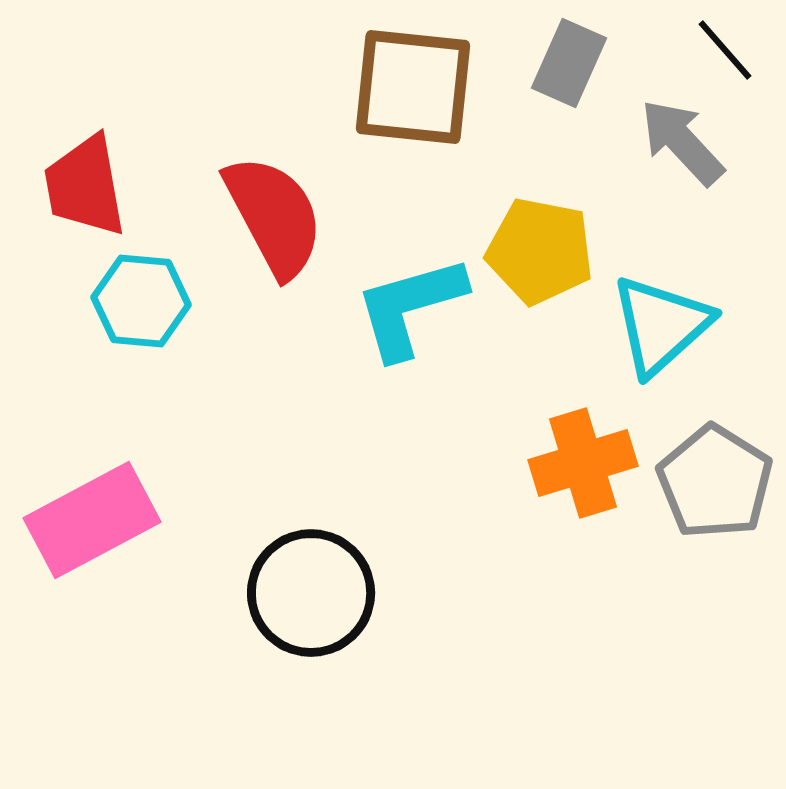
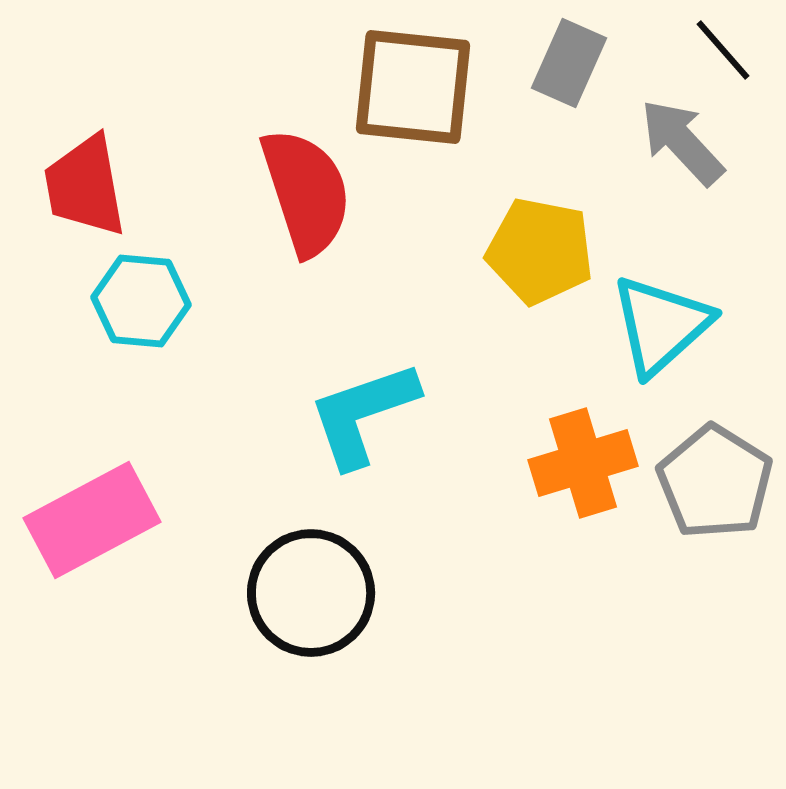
black line: moved 2 px left
red semicircle: moved 32 px right, 24 px up; rotated 10 degrees clockwise
cyan L-shape: moved 47 px left, 107 px down; rotated 3 degrees counterclockwise
